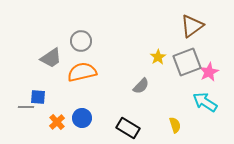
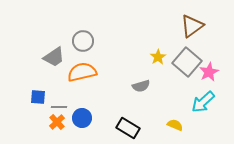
gray circle: moved 2 px right
gray trapezoid: moved 3 px right, 1 px up
gray square: rotated 28 degrees counterclockwise
gray semicircle: rotated 30 degrees clockwise
cyan arrow: moved 2 px left; rotated 75 degrees counterclockwise
gray line: moved 33 px right
yellow semicircle: rotated 49 degrees counterclockwise
